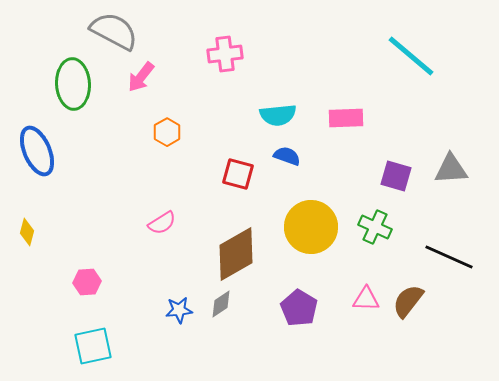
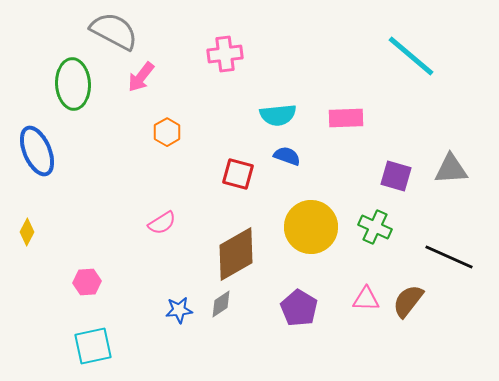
yellow diamond: rotated 12 degrees clockwise
